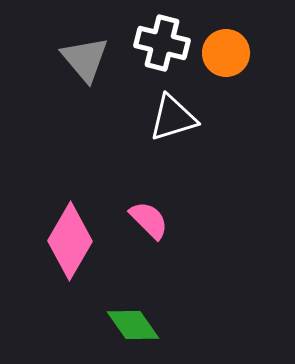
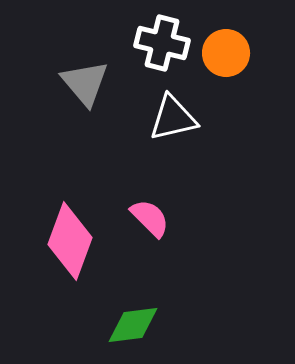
gray triangle: moved 24 px down
white triangle: rotated 4 degrees clockwise
pink semicircle: moved 1 px right, 2 px up
pink diamond: rotated 10 degrees counterclockwise
green diamond: rotated 62 degrees counterclockwise
